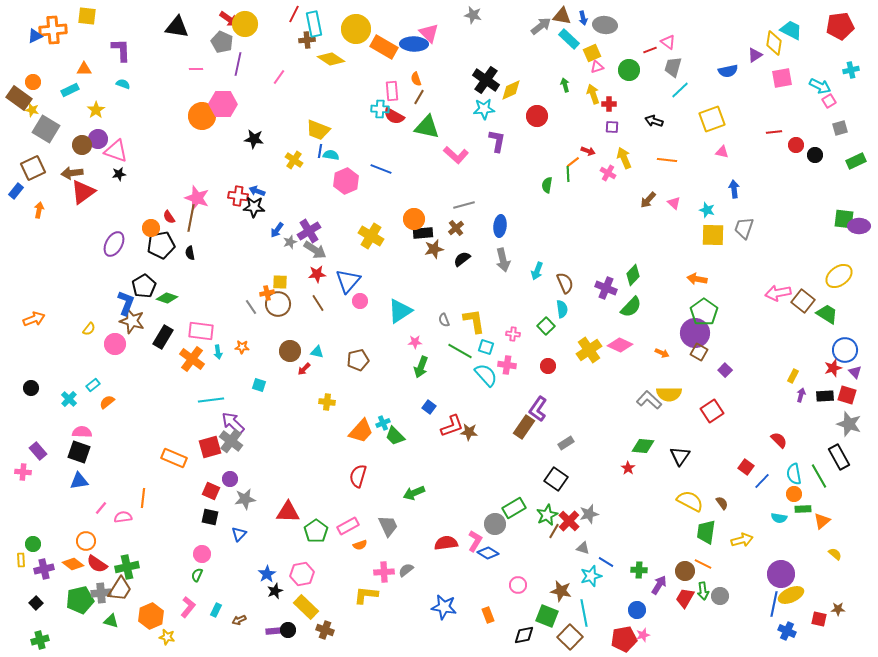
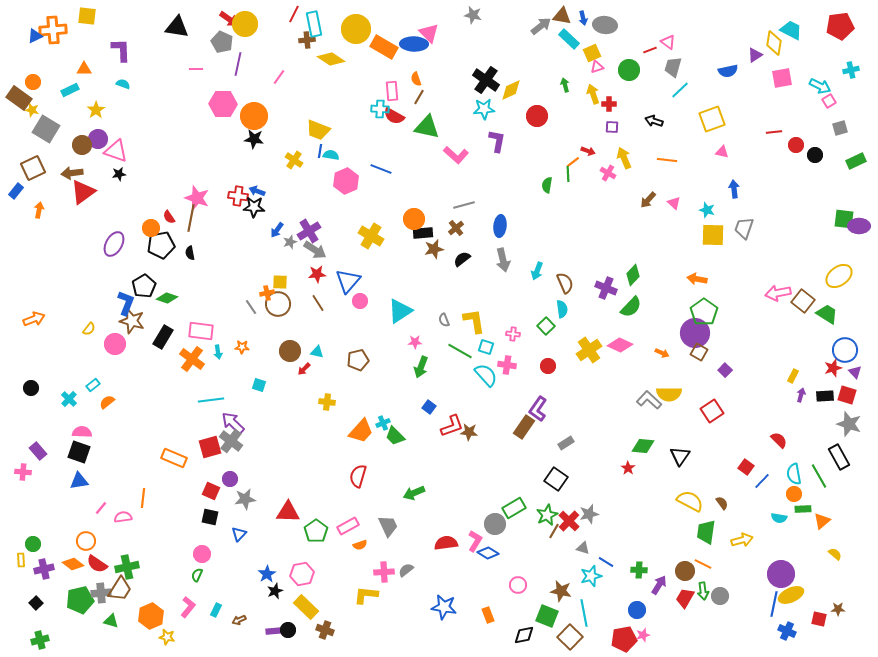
orange circle at (202, 116): moved 52 px right
